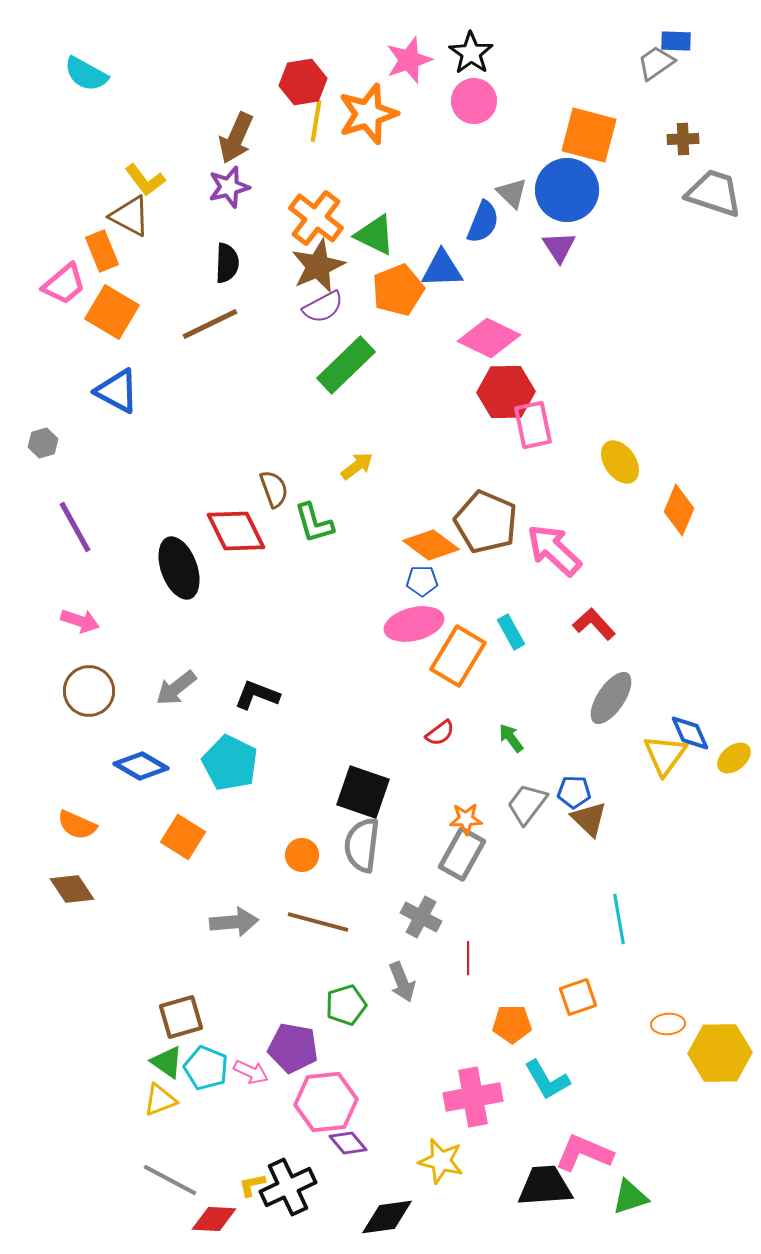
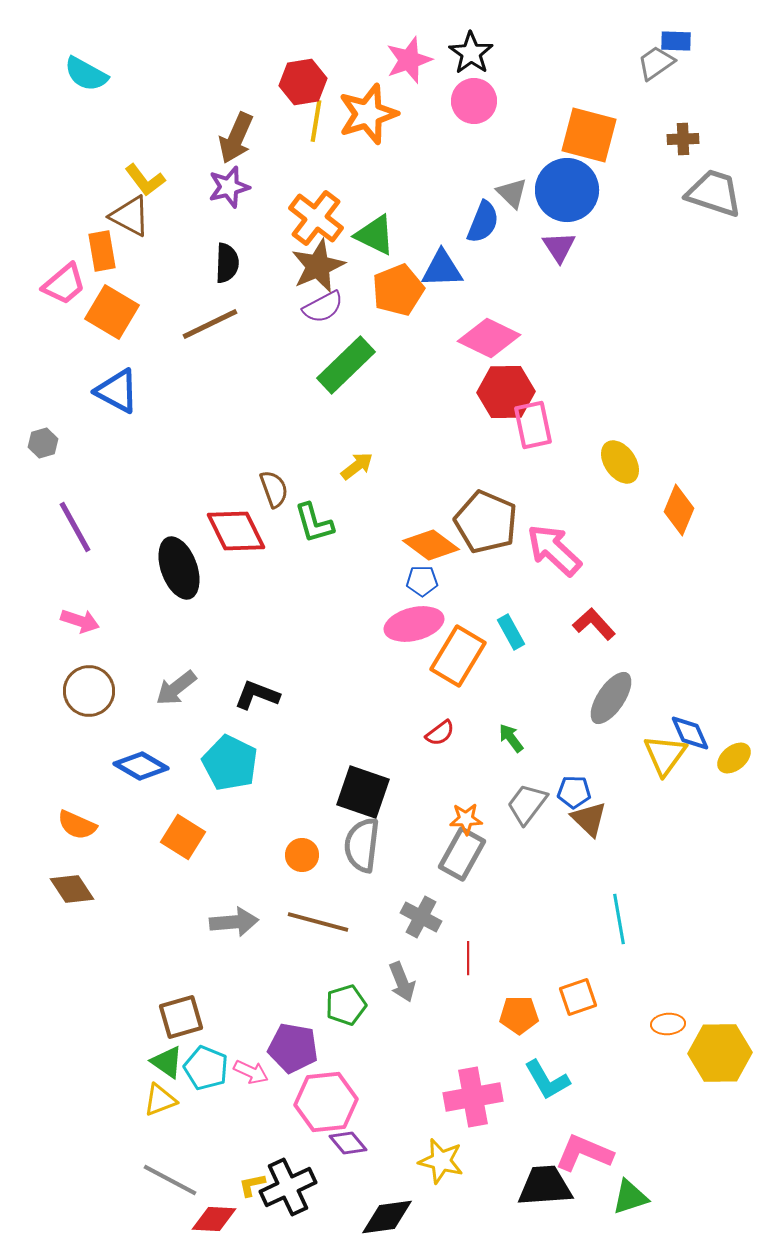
orange rectangle at (102, 251): rotated 12 degrees clockwise
orange pentagon at (512, 1024): moved 7 px right, 9 px up
